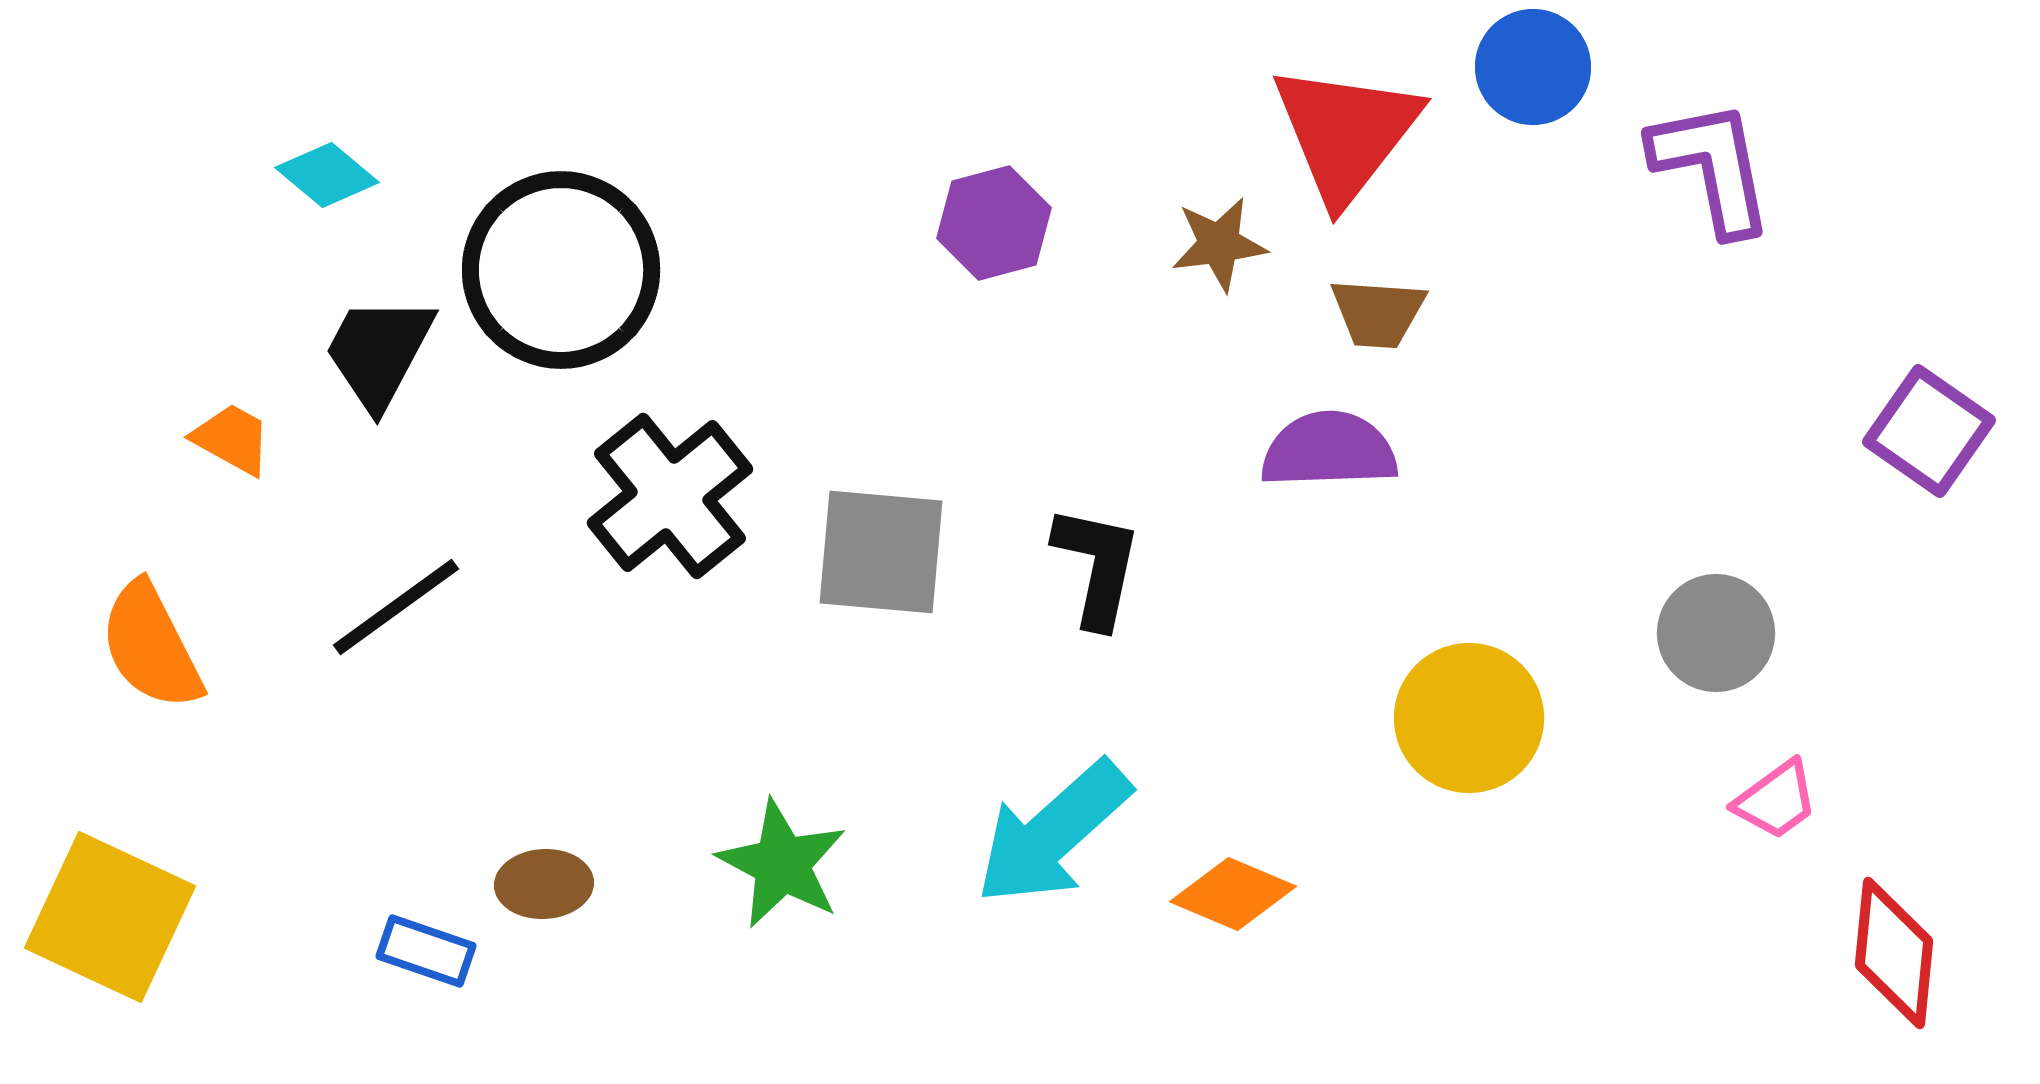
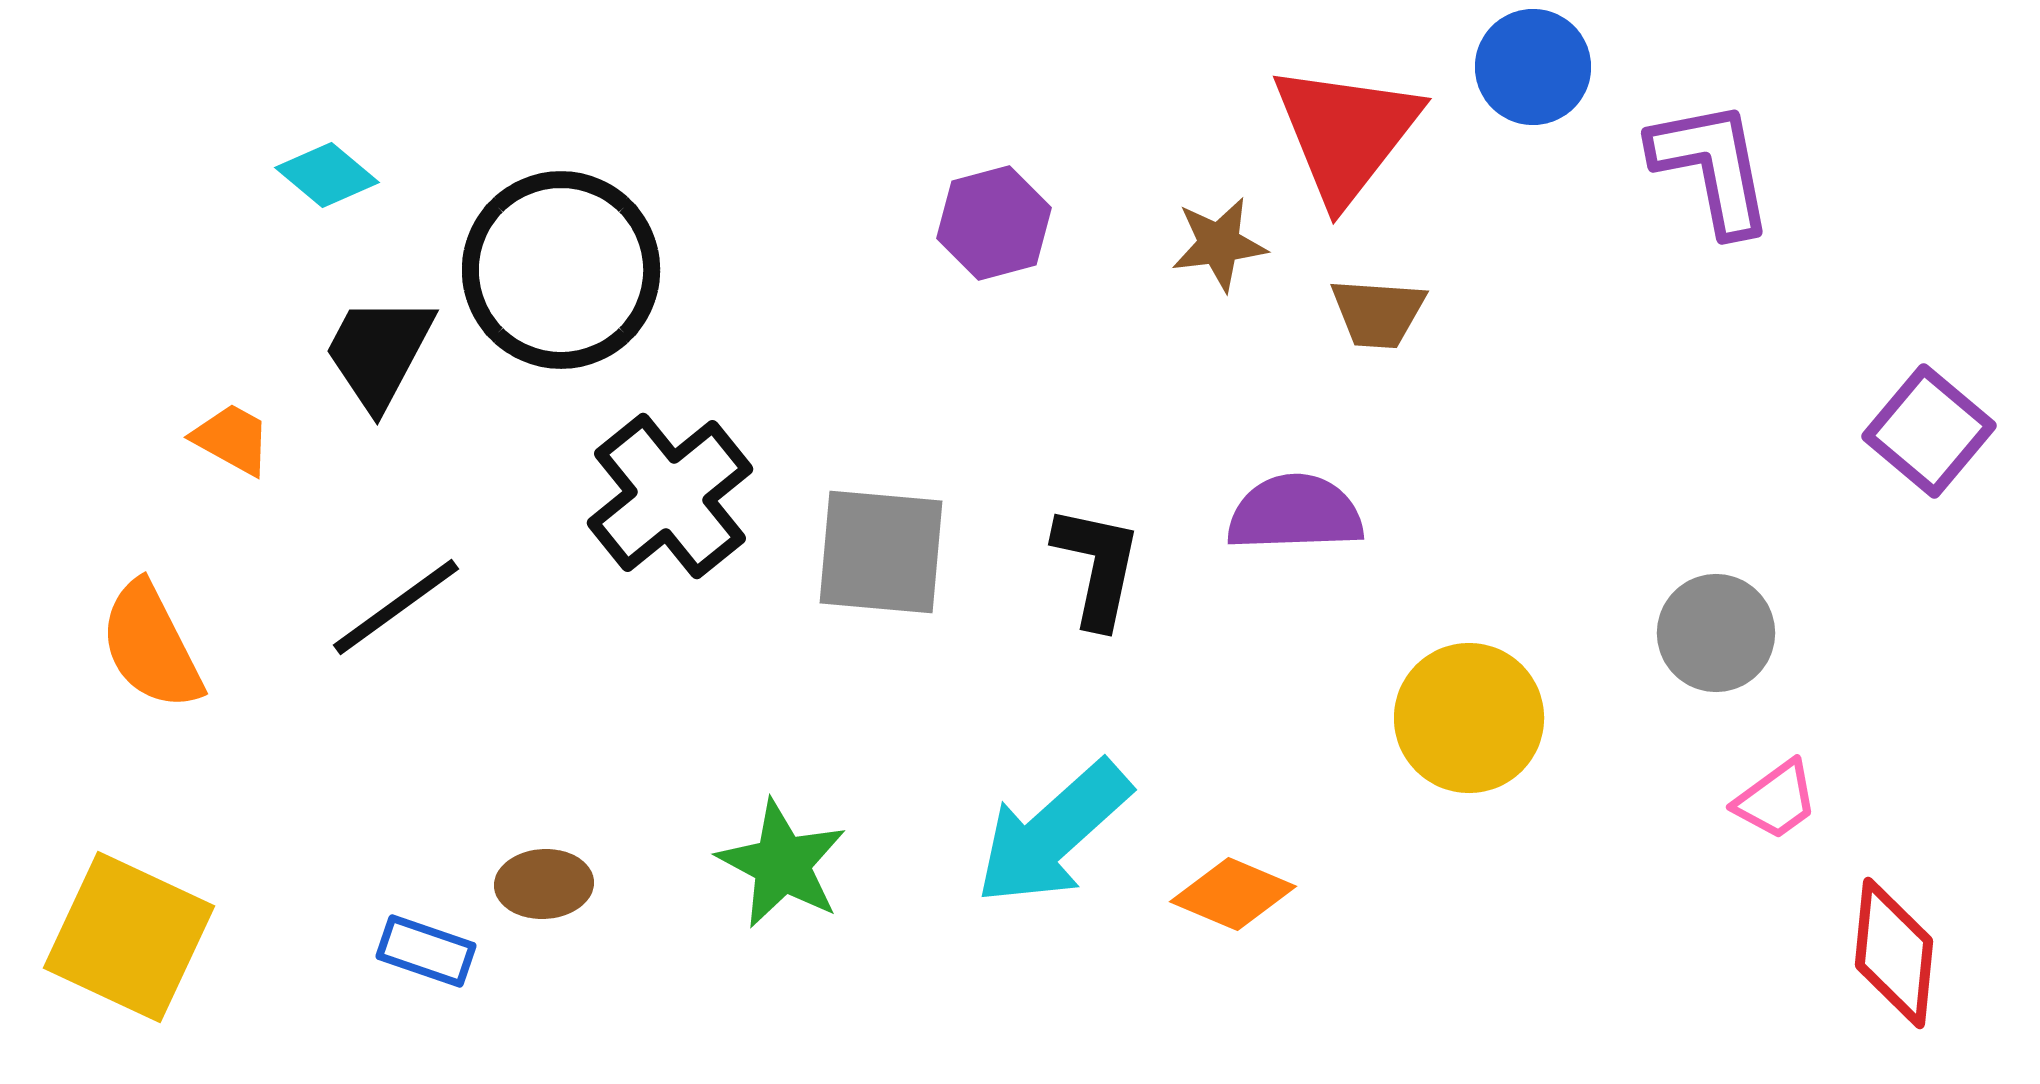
purple square: rotated 5 degrees clockwise
purple semicircle: moved 34 px left, 63 px down
yellow square: moved 19 px right, 20 px down
